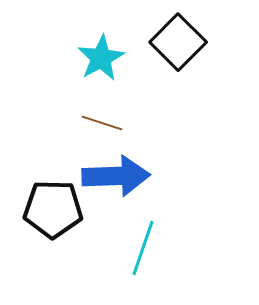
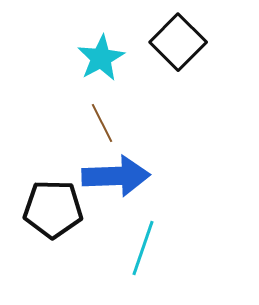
brown line: rotated 45 degrees clockwise
